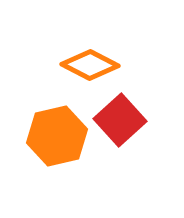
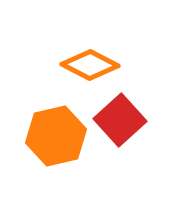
orange hexagon: moved 1 px left
